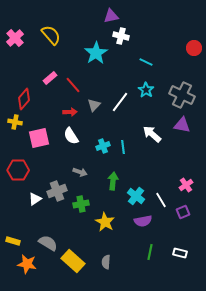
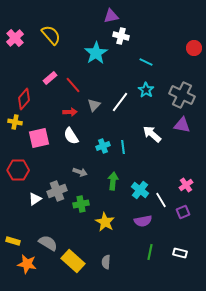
cyan cross at (136, 196): moved 4 px right, 6 px up
